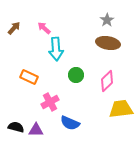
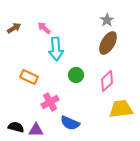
brown arrow: rotated 16 degrees clockwise
brown ellipse: rotated 70 degrees counterclockwise
